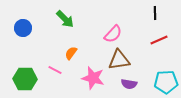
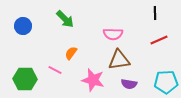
blue circle: moved 2 px up
pink semicircle: rotated 48 degrees clockwise
pink star: moved 2 px down
